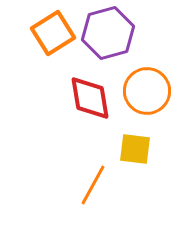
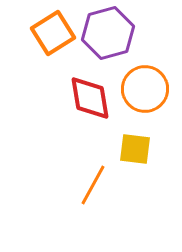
orange circle: moved 2 px left, 2 px up
